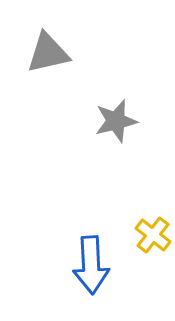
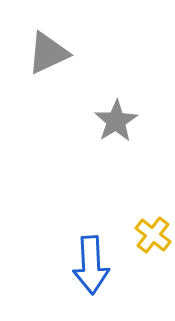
gray triangle: rotated 12 degrees counterclockwise
gray star: rotated 18 degrees counterclockwise
